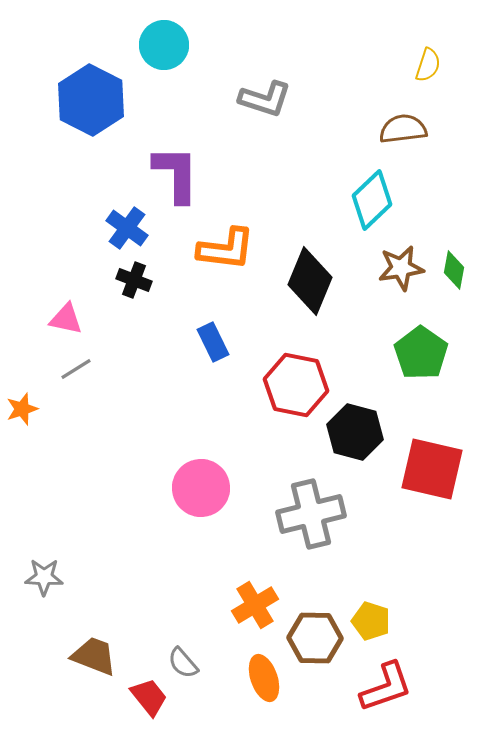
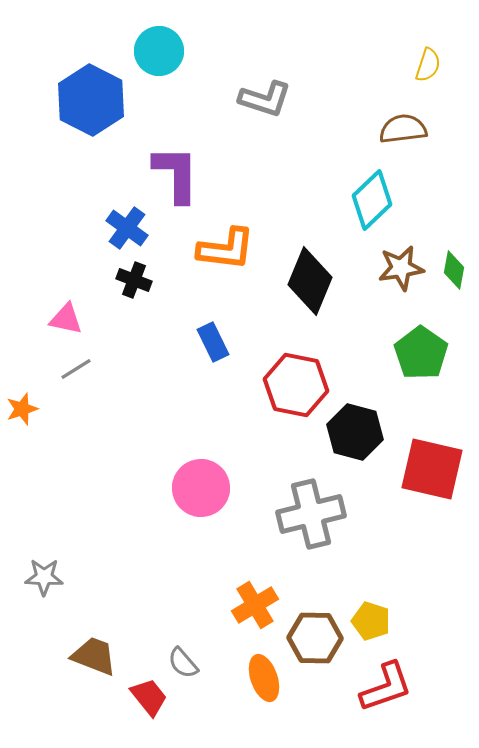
cyan circle: moved 5 px left, 6 px down
